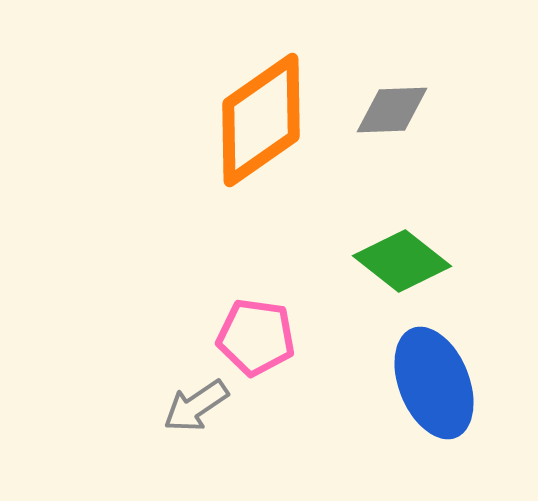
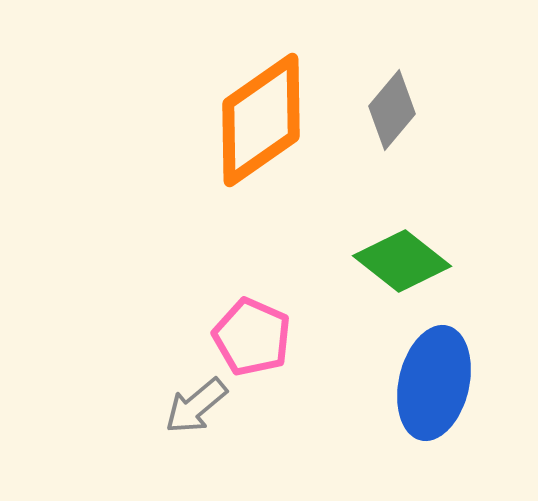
gray diamond: rotated 48 degrees counterclockwise
pink pentagon: moved 4 px left; rotated 16 degrees clockwise
blue ellipse: rotated 35 degrees clockwise
gray arrow: rotated 6 degrees counterclockwise
